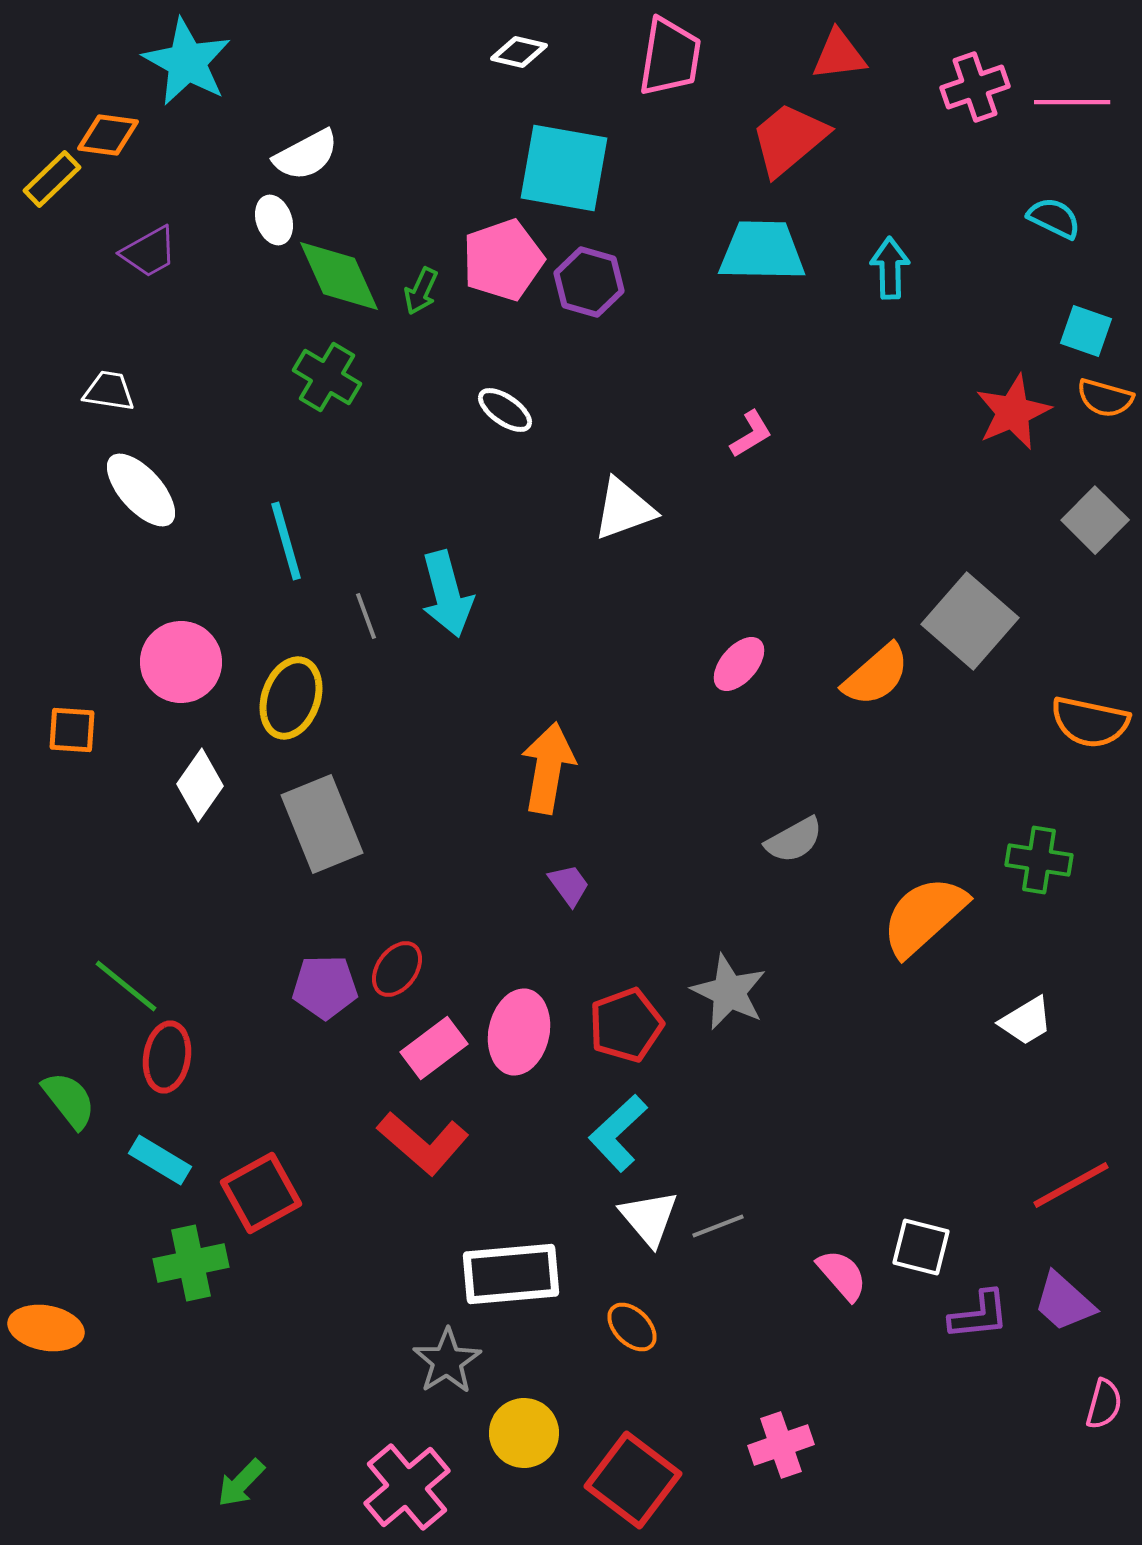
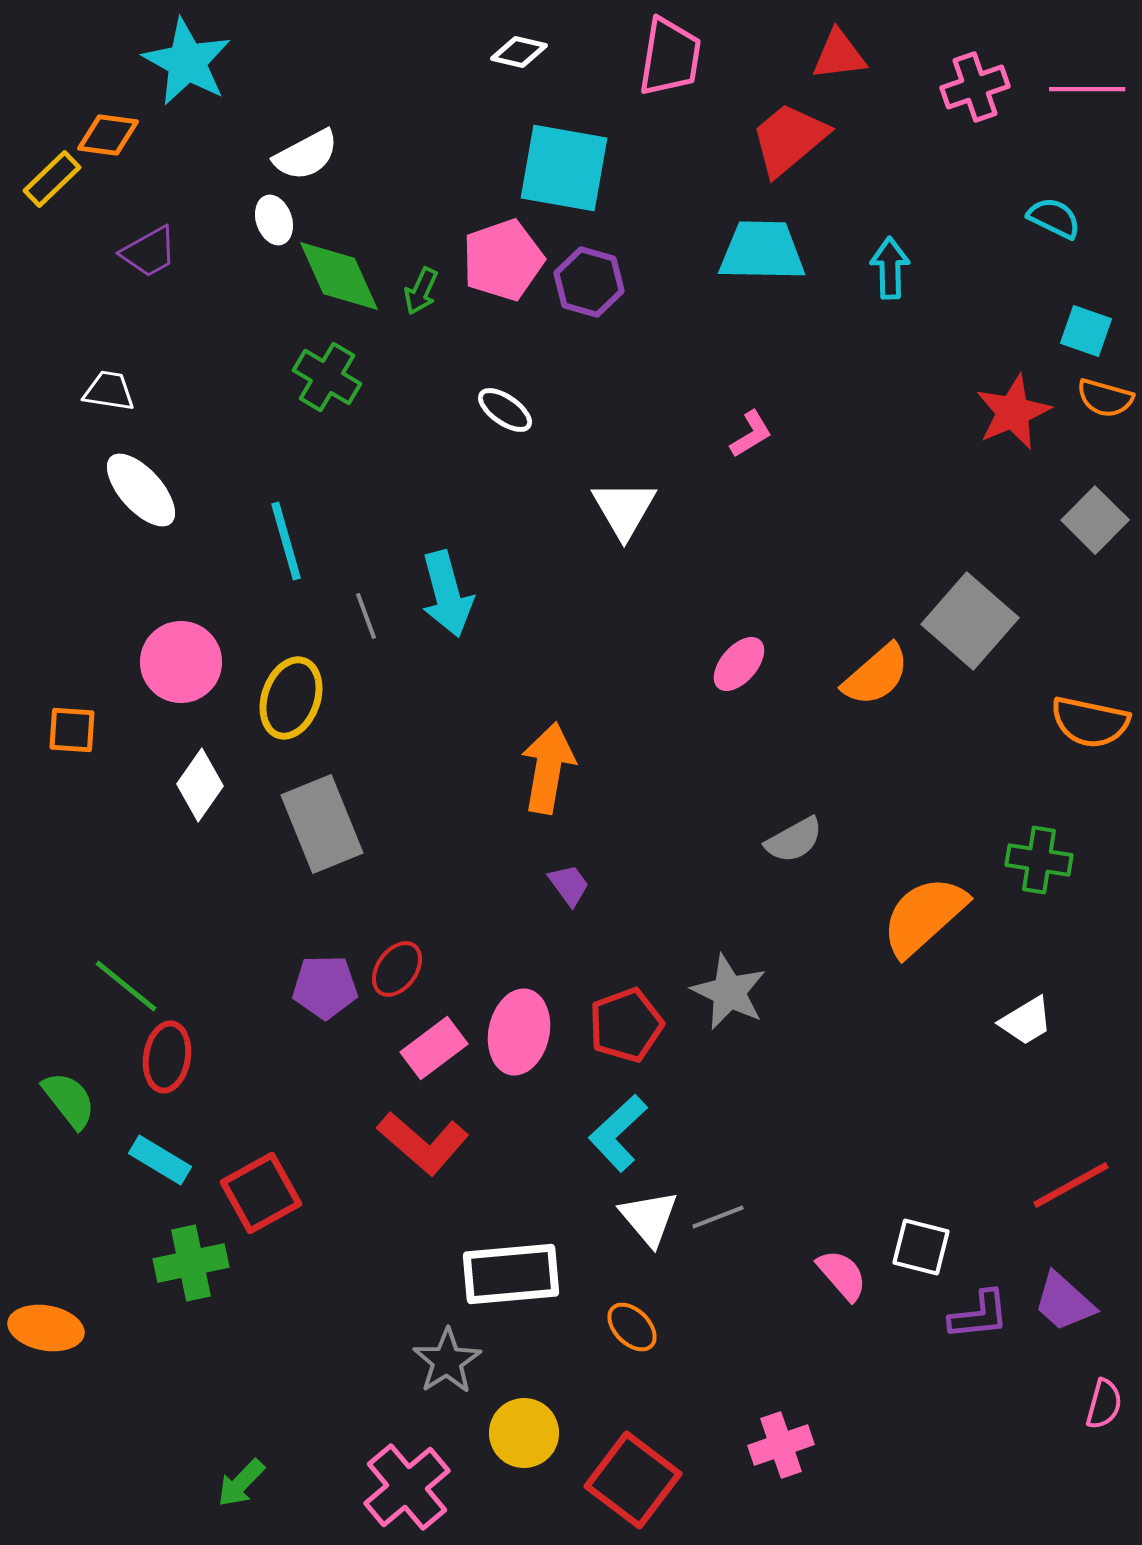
pink line at (1072, 102): moved 15 px right, 13 px up
white triangle at (624, 509): rotated 40 degrees counterclockwise
gray line at (718, 1226): moved 9 px up
